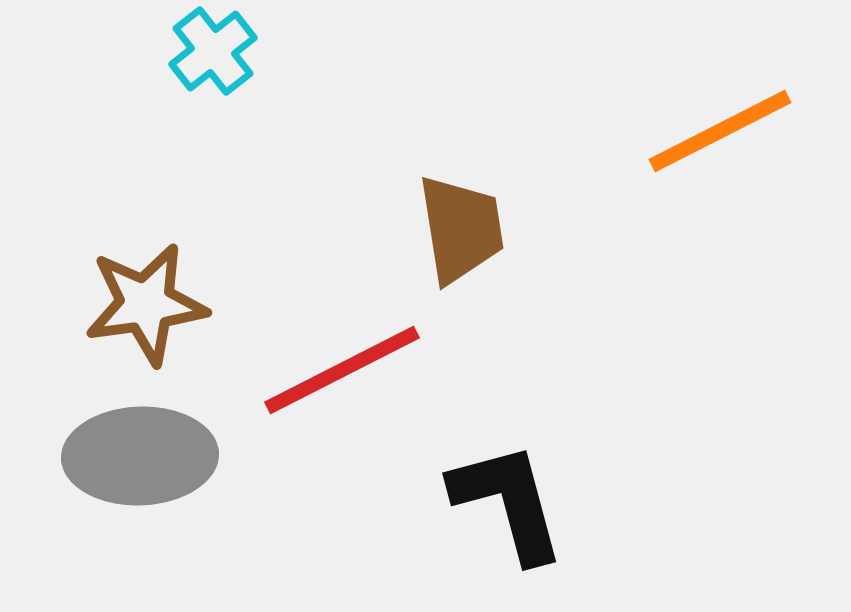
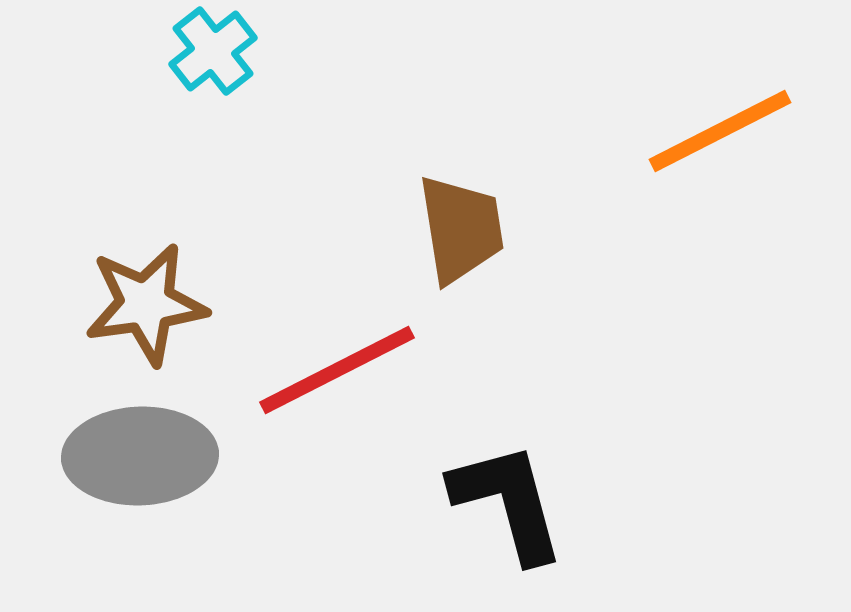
red line: moved 5 px left
